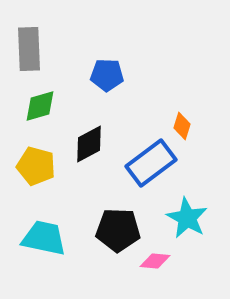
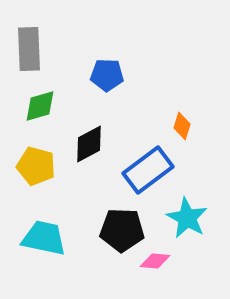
blue rectangle: moved 3 px left, 7 px down
black pentagon: moved 4 px right
